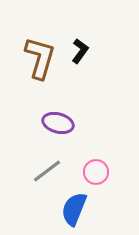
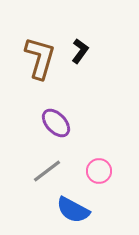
purple ellipse: moved 2 px left; rotated 32 degrees clockwise
pink circle: moved 3 px right, 1 px up
blue semicircle: moved 1 px left, 1 px down; rotated 84 degrees counterclockwise
